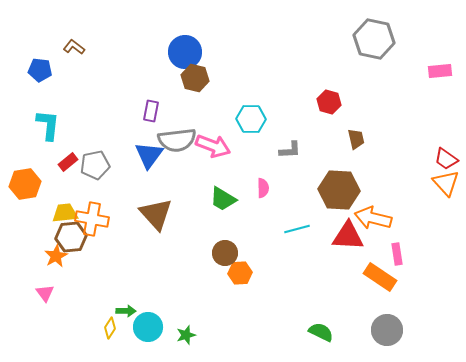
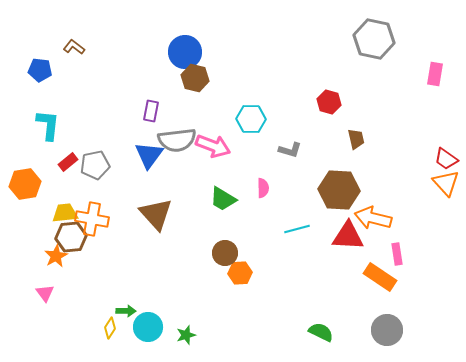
pink rectangle at (440, 71): moved 5 px left, 3 px down; rotated 75 degrees counterclockwise
gray L-shape at (290, 150): rotated 20 degrees clockwise
